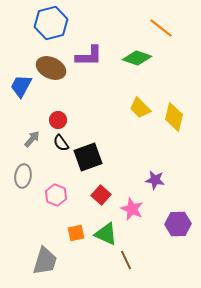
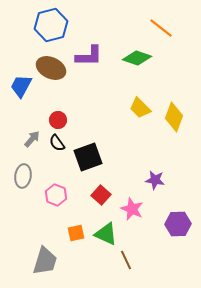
blue hexagon: moved 2 px down
yellow diamond: rotated 8 degrees clockwise
black semicircle: moved 4 px left
